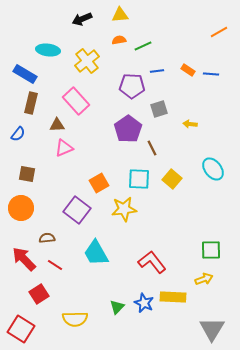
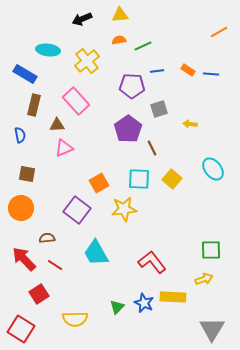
brown rectangle at (31, 103): moved 3 px right, 2 px down
blue semicircle at (18, 134): moved 2 px right, 1 px down; rotated 49 degrees counterclockwise
